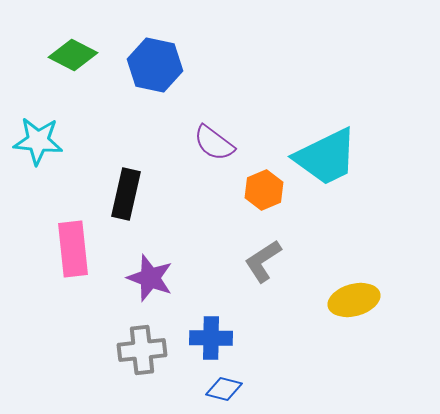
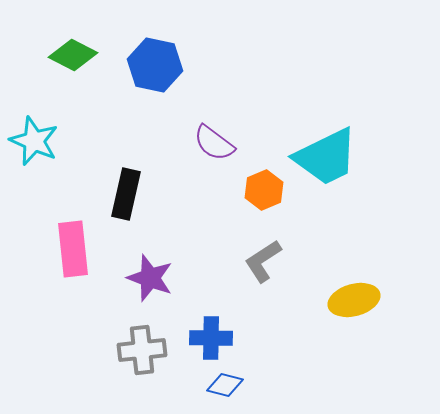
cyan star: moved 4 px left; rotated 18 degrees clockwise
blue diamond: moved 1 px right, 4 px up
